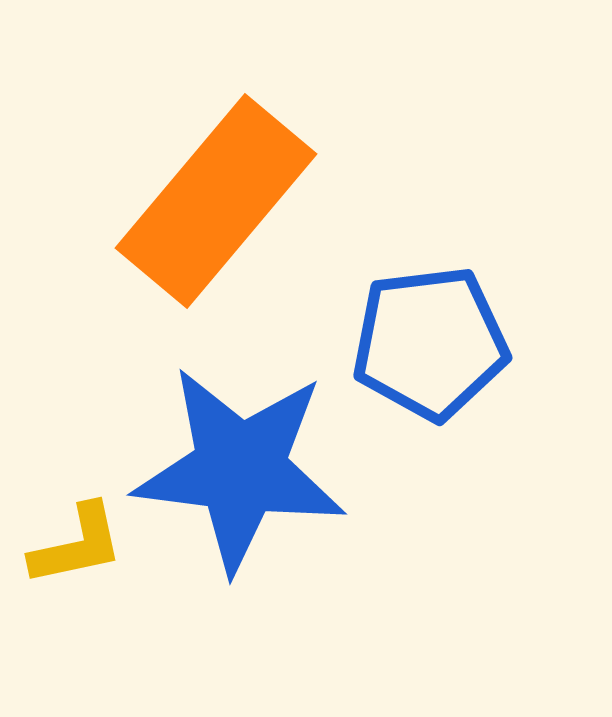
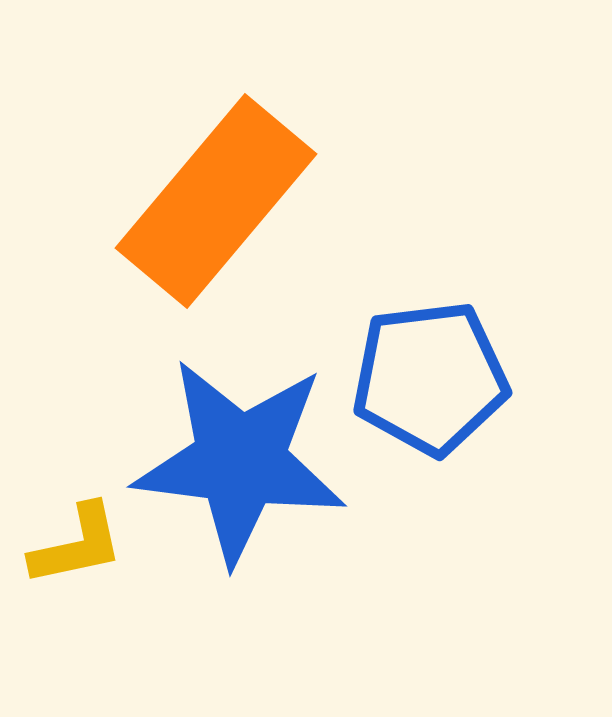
blue pentagon: moved 35 px down
blue star: moved 8 px up
